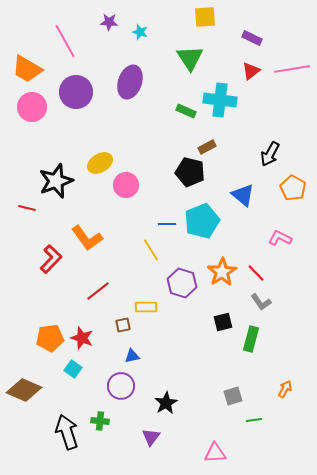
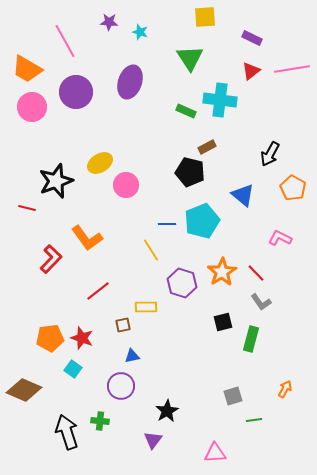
black star at (166, 403): moved 1 px right, 8 px down
purple triangle at (151, 437): moved 2 px right, 3 px down
